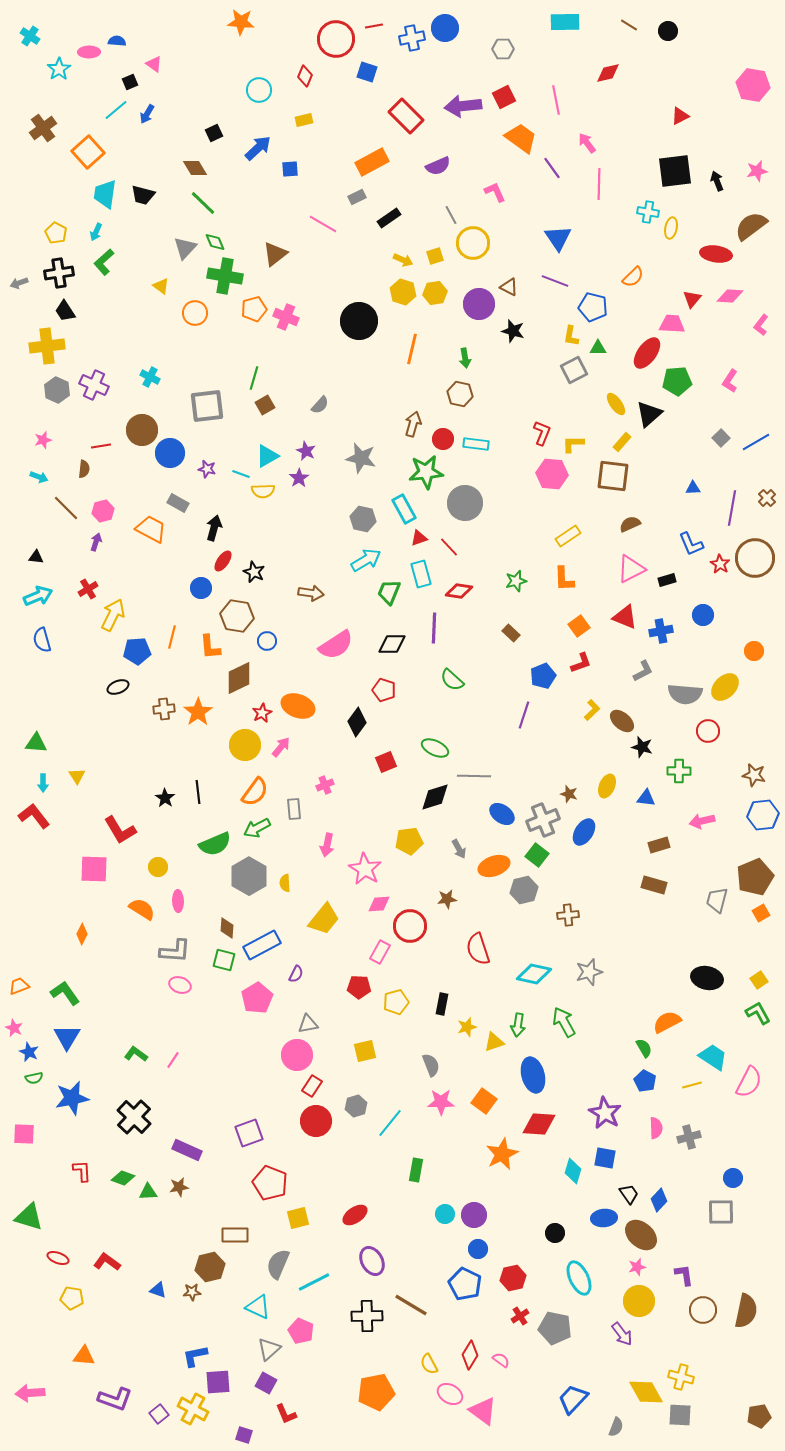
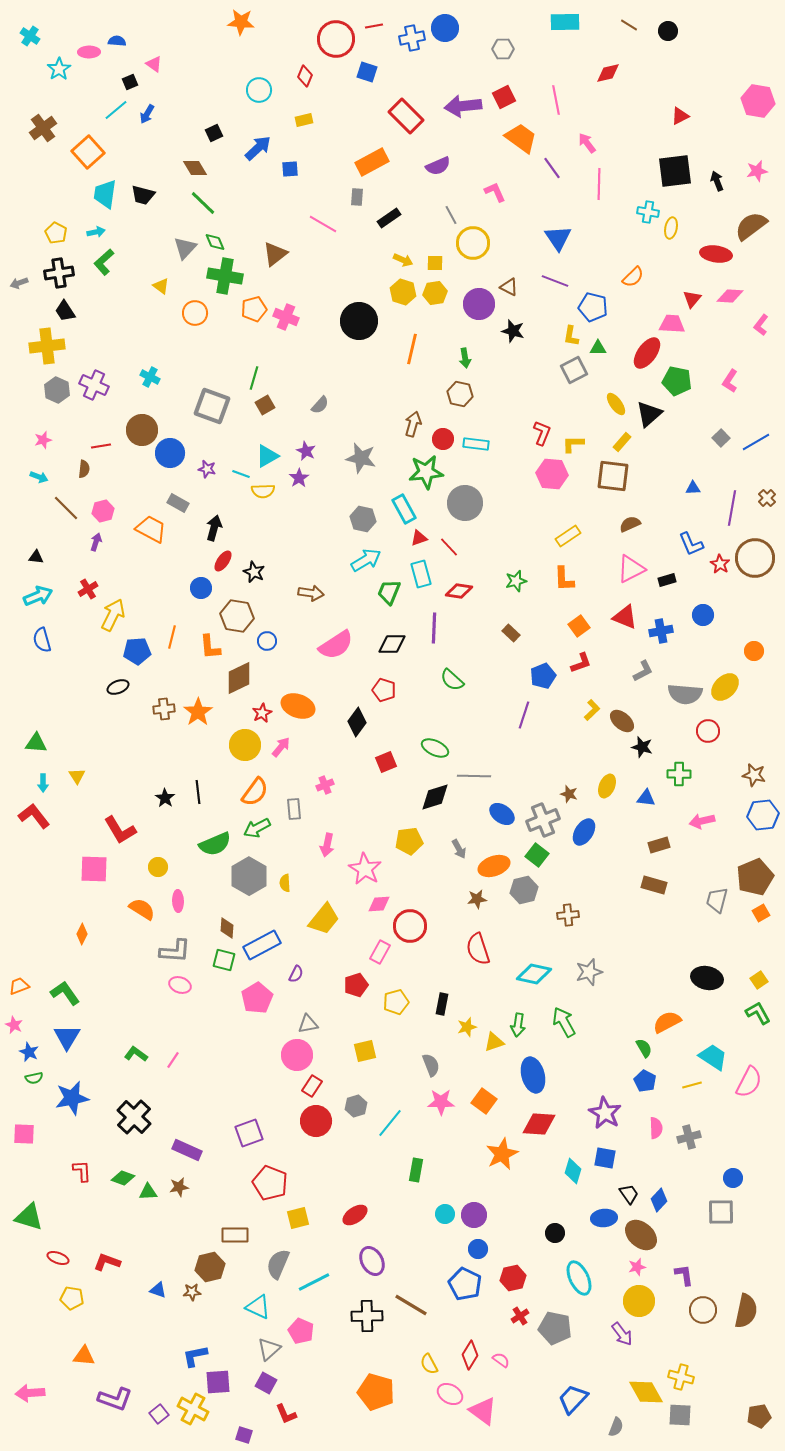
pink hexagon at (753, 85): moved 5 px right, 16 px down
gray rectangle at (357, 197): rotated 60 degrees counterclockwise
cyan arrow at (96, 232): rotated 126 degrees counterclockwise
yellow square at (435, 256): moved 7 px down; rotated 18 degrees clockwise
green pentagon at (677, 381): rotated 16 degrees clockwise
gray square at (207, 406): moved 5 px right; rotated 27 degrees clockwise
green cross at (679, 771): moved 3 px down
brown star at (447, 899): moved 30 px right
red pentagon at (359, 987): moved 3 px left, 2 px up; rotated 20 degrees counterclockwise
pink star at (14, 1028): moved 3 px up
red L-shape at (107, 1262): rotated 16 degrees counterclockwise
orange pentagon at (376, 1392): rotated 27 degrees clockwise
